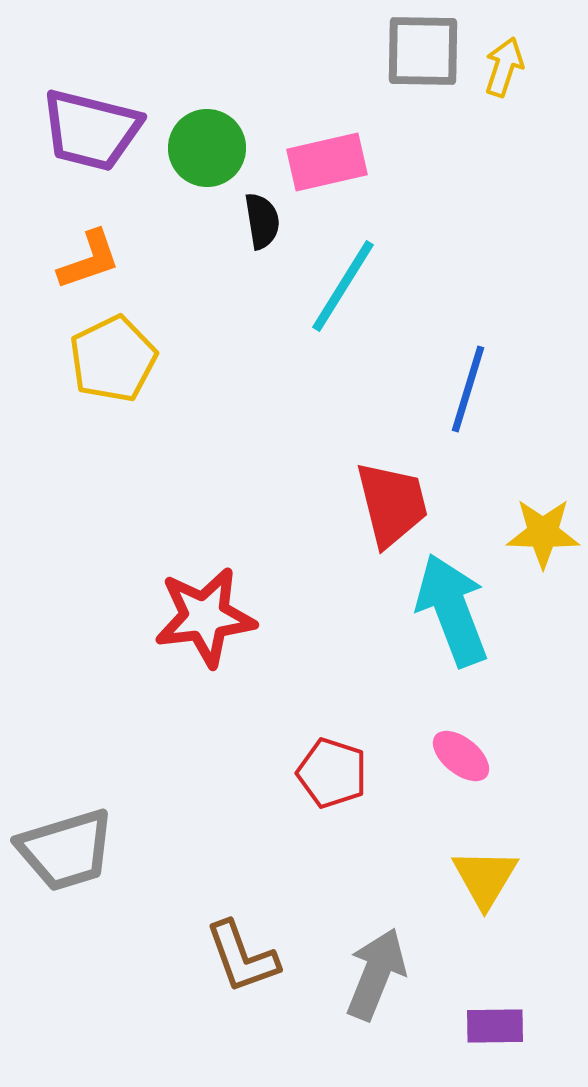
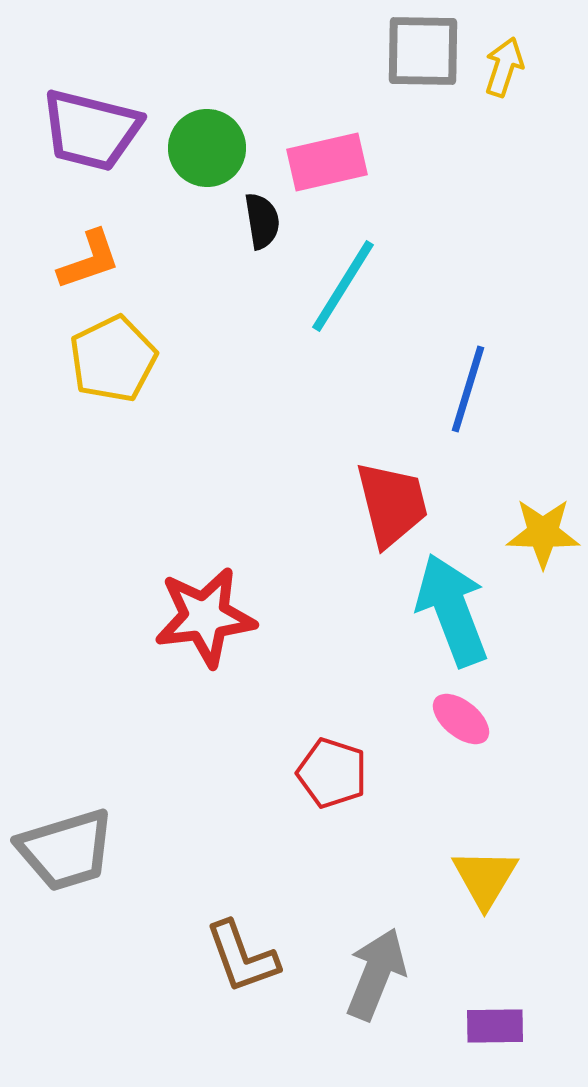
pink ellipse: moved 37 px up
